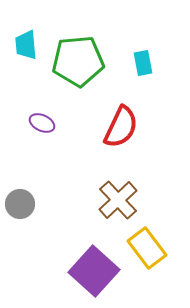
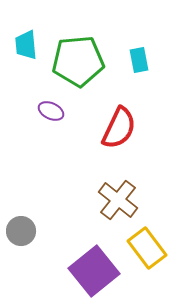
cyan rectangle: moved 4 px left, 3 px up
purple ellipse: moved 9 px right, 12 px up
red semicircle: moved 2 px left, 1 px down
brown cross: rotated 9 degrees counterclockwise
gray circle: moved 1 px right, 27 px down
purple square: rotated 9 degrees clockwise
